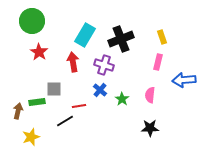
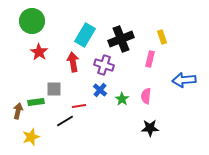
pink rectangle: moved 8 px left, 3 px up
pink semicircle: moved 4 px left, 1 px down
green rectangle: moved 1 px left
